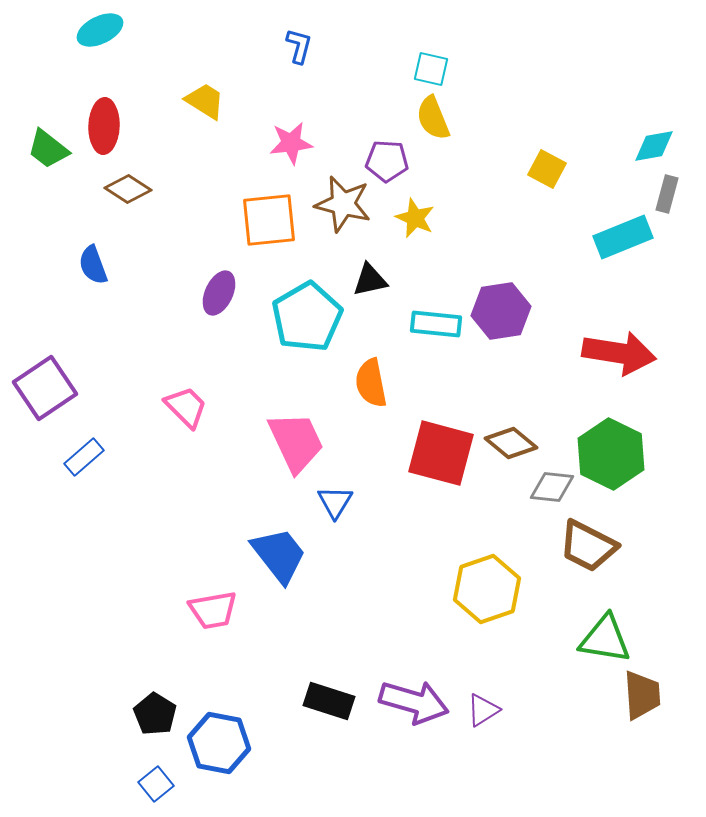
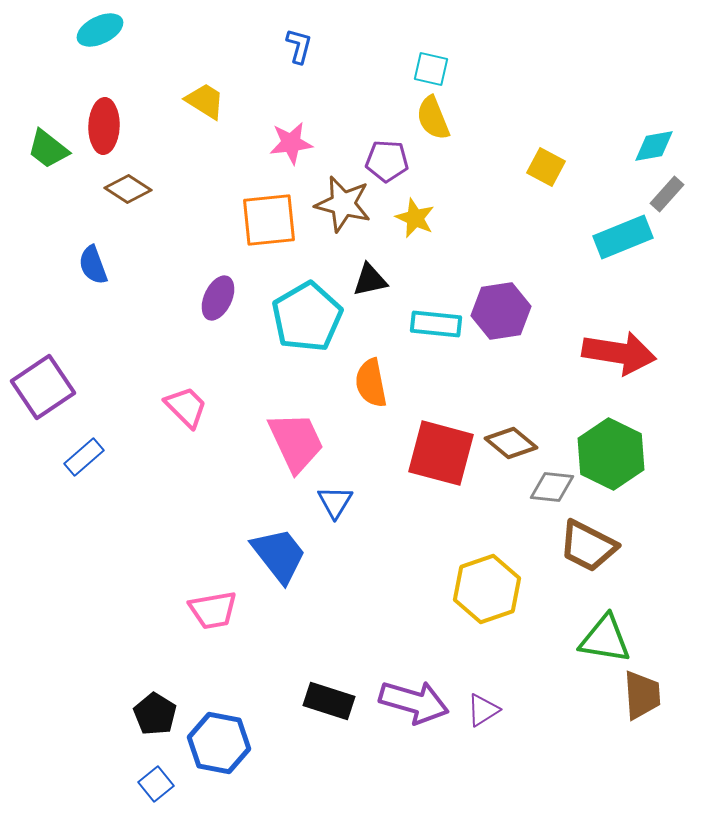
yellow square at (547, 169): moved 1 px left, 2 px up
gray rectangle at (667, 194): rotated 27 degrees clockwise
purple ellipse at (219, 293): moved 1 px left, 5 px down
purple square at (45, 388): moved 2 px left, 1 px up
